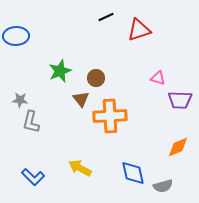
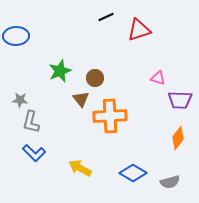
brown circle: moved 1 px left
orange diamond: moved 9 px up; rotated 30 degrees counterclockwise
blue diamond: rotated 48 degrees counterclockwise
blue L-shape: moved 1 px right, 24 px up
gray semicircle: moved 7 px right, 4 px up
